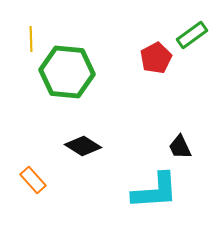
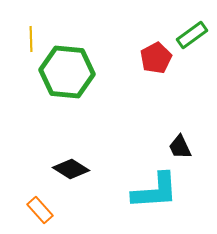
black diamond: moved 12 px left, 23 px down
orange rectangle: moved 7 px right, 30 px down
